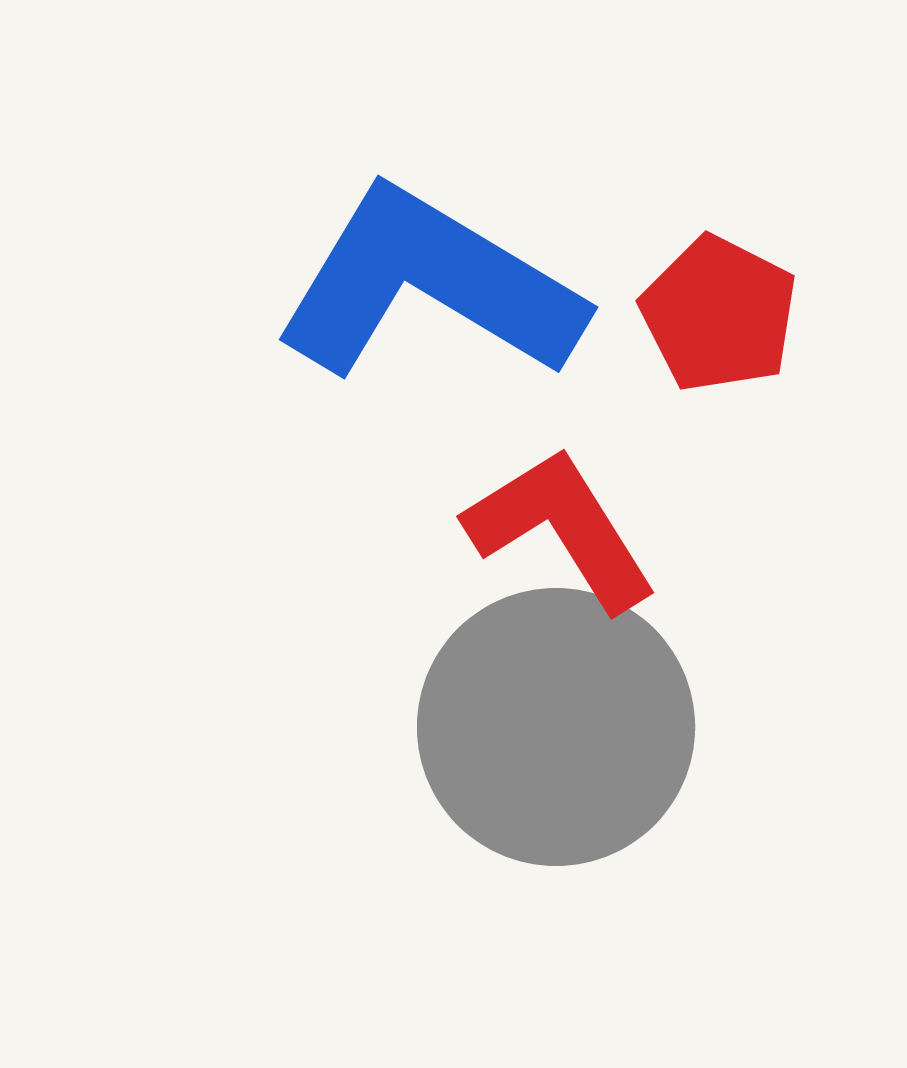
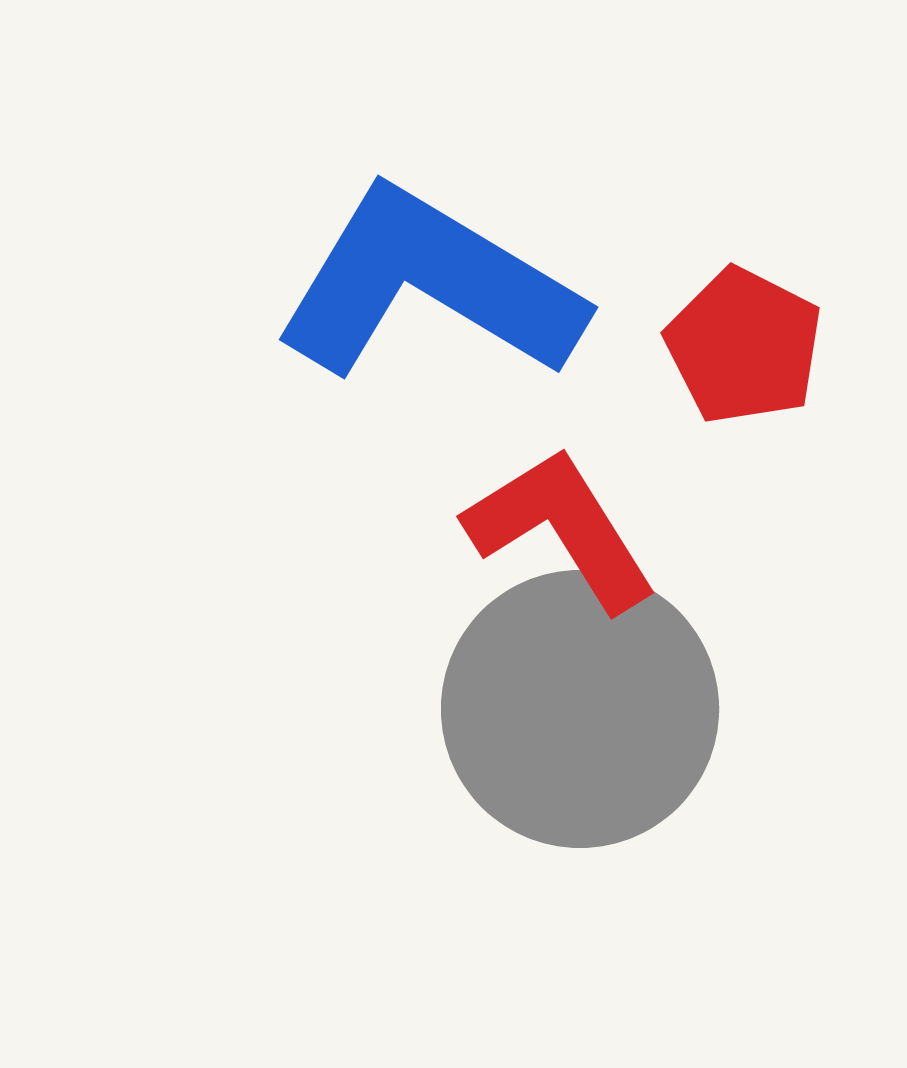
red pentagon: moved 25 px right, 32 px down
gray circle: moved 24 px right, 18 px up
